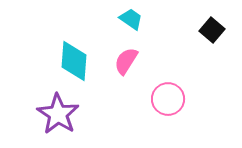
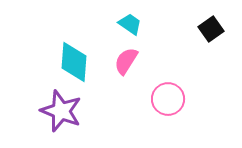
cyan trapezoid: moved 1 px left, 5 px down
black square: moved 1 px left, 1 px up; rotated 15 degrees clockwise
cyan diamond: moved 1 px down
purple star: moved 3 px right, 3 px up; rotated 12 degrees counterclockwise
